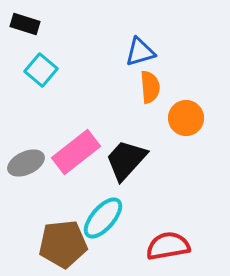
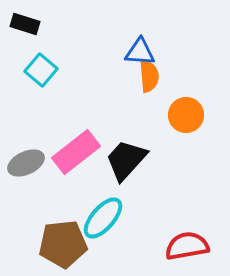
blue triangle: rotated 20 degrees clockwise
orange semicircle: moved 1 px left, 11 px up
orange circle: moved 3 px up
red semicircle: moved 19 px right
